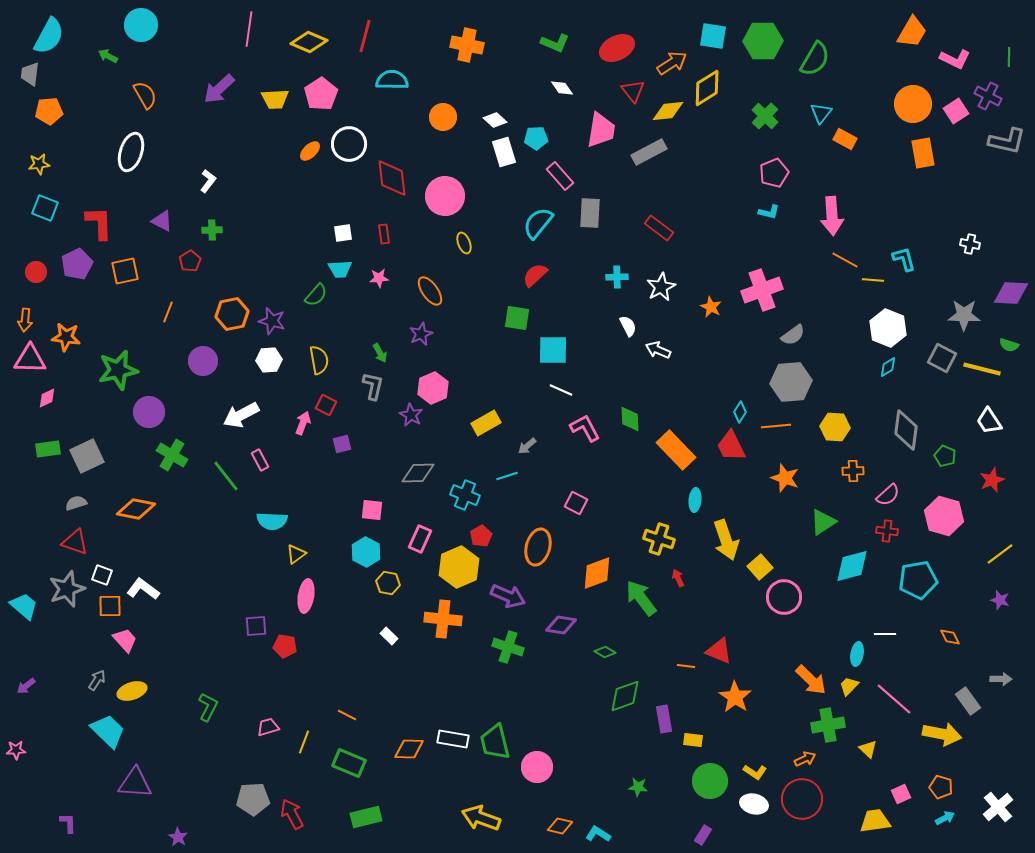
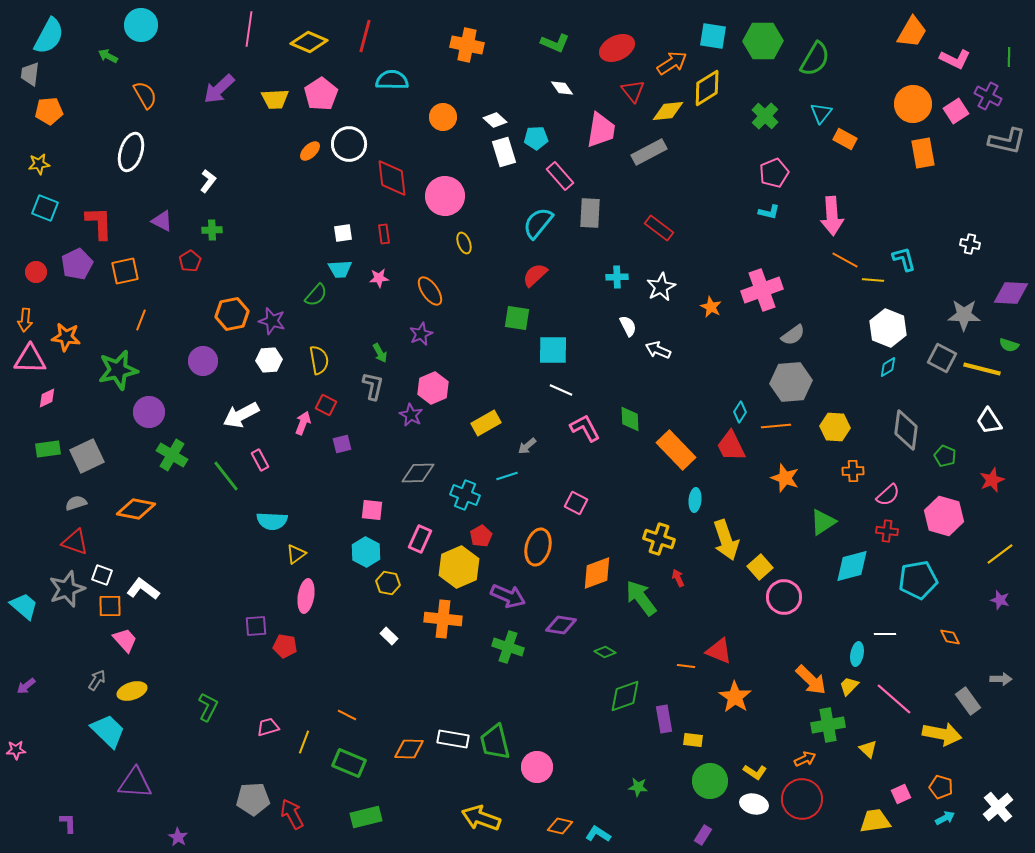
orange line at (168, 312): moved 27 px left, 8 px down
